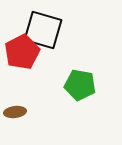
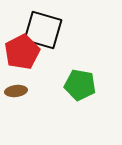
brown ellipse: moved 1 px right, 21 px up
